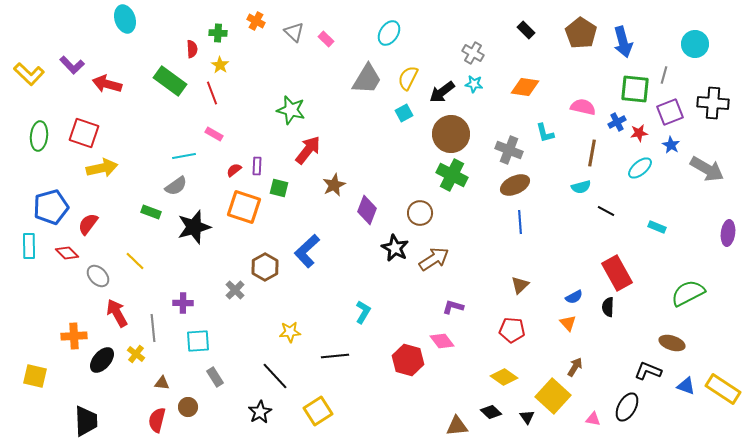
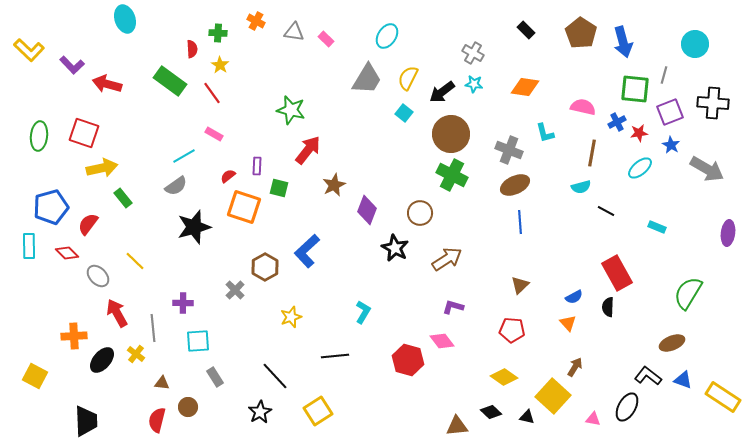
gray triangle at (294, 32): rotated 35 degrees counterclockwise
cyan ellipse at (389, 33): moved 2 px left, 3 px down
yellow L-shape at (29, 74): moved 24 px up
red line at (212, 93): rotated 15 degrees counterclockwise
cyan square at (404, 113): rotated 24 degrees counterclockwise
cyan line at (184, 156): rotated 20 degrees counterclockwise
red semicircle at (234, 170): moved 6 px left, 6 px down
green rectangle at (151, 212): moved 28 px left, 14 px up; rotated 30 degrees clockwise
brown arrow at (434, 259): moved 13 px right
green semicircle at (688, 293): rotated 32 degrees counterclockwise
yellow star at (290, 332): moved 1 px right, 15 px up; rotated 15 degrees counterclockwise
brown ellipse at (672, 343): rotated 40 degrees counterclockwise
black L-shape at (648, 371): moved 5 px down; rotated 16 degrees clockwise
yellow square at (35, 376): rotated 15 degrees clockwise
blue triangle at (686, 386): moved 3 px left, 6 px up
yellow rectangle at (723, 389): moved 8 px down
black triangle at (527, 417): rotated 42 degrees counterclockwise
